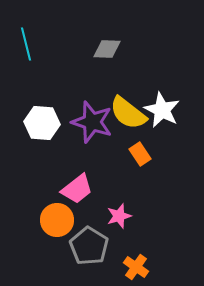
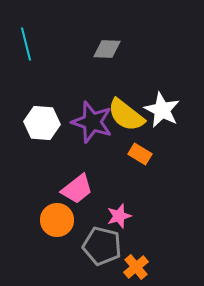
yellow semicircle: moved 2 px left, 2 px down
orange rectangle: rotated 25 degrees counterclockwise
gray pentagon: moved 13 px right; rotated 18 degrees counterclockwise
orange cross: rotated 15 degrees clockwise
